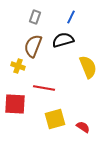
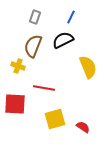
black semicircle: rotated 10 degrees counterclockwise
